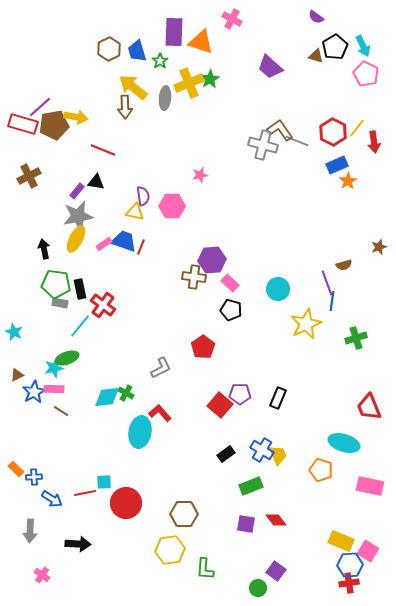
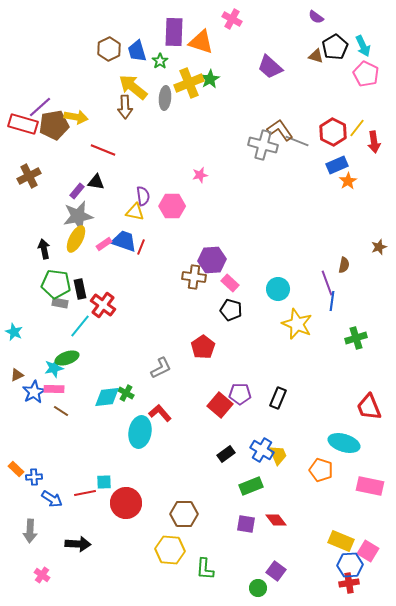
brown semicircle at (344, 265): rotated 63 degrees counterclockwise
yellow star at (306, 324): moved 9 px left; rotated 24 degrees counterclockwise
yellow hexagon at (170, 550): rotated 12 degrees clockwise
